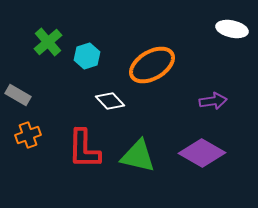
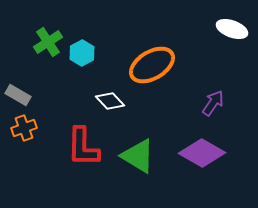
white ellipse: rotated 8 degrees clockwise
green cross: rotated 8 degrees clockwise
cyan hexagon: moved 5 px left, 3 px up; rotated 10 degrees counterclockwise
purple arrow: moved 2 px down; rotated 48 degrees counterclockwise
orange cross: moved 4 px left, 7 px up
red L-shape: moved 1 px left, 2 px up
green triangle: rotated 18 degrees clockwise
